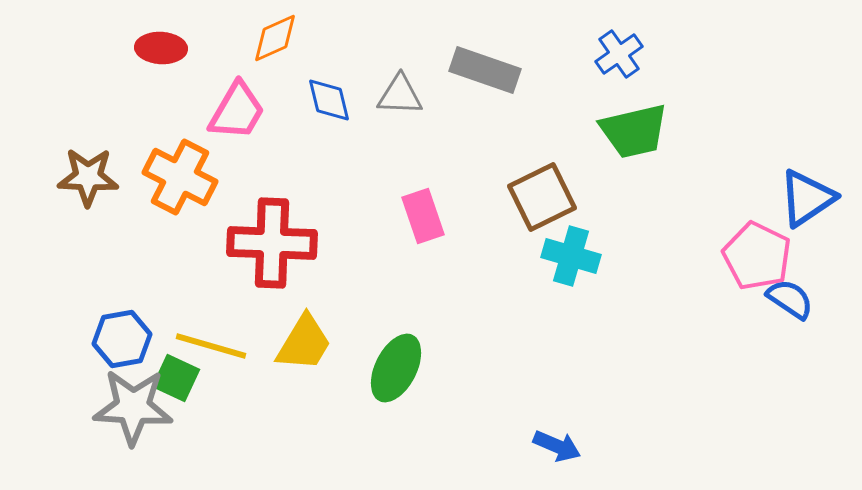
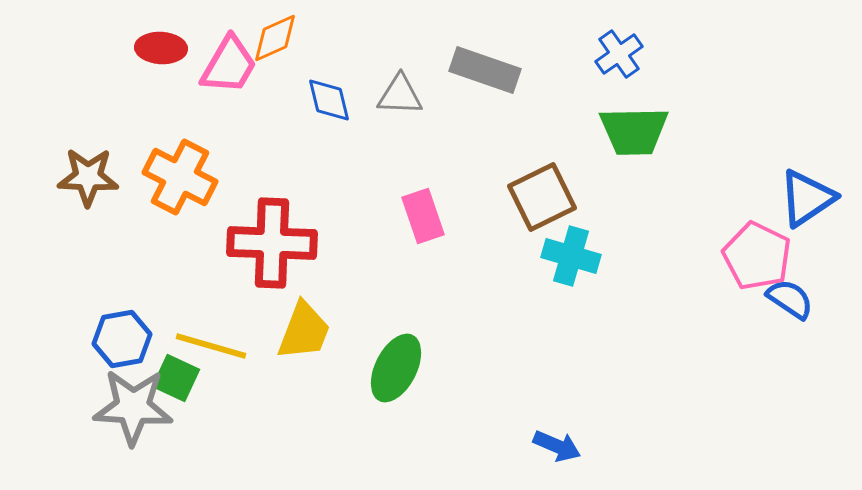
pink trapezoid: moved 8 px left, 46 px up
green trapezoid: rotated 12 degrees clockwise
yellow trapezoid: moved 12 px up; rotated 10 degrees counterclockwise
